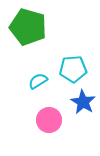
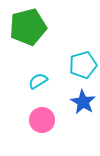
green pentagon: rotated 30 degrees counterclockwise
cyan pentagon: moved 10 px right, 4 px up; rotated 12 degrees counterclockwise
pink circle: moved 7 px left
